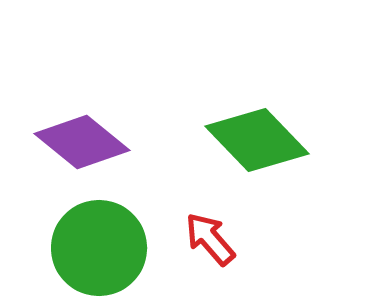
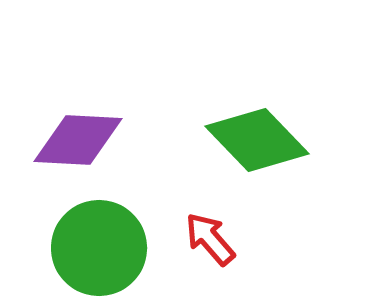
purple diamond: moved 4 px left, 2 px up; rotated 36 degrees counterclockwise
